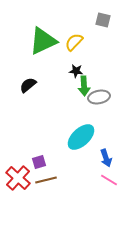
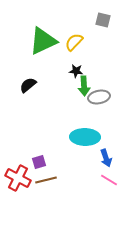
cyan ellipse: moved 4 px right; rotated 44 degrees clockwise
red cross: rotated 15 degrees counterclockwise
